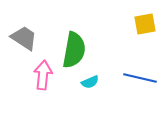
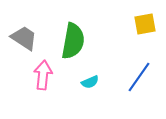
green semicircle: moved 1 px left, 9 px up
blue line: moved 1 px left, 1 px up; rotated 68 degrees counterclockwise
